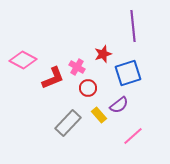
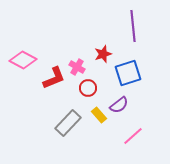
red L-shape: moved 1 px right
